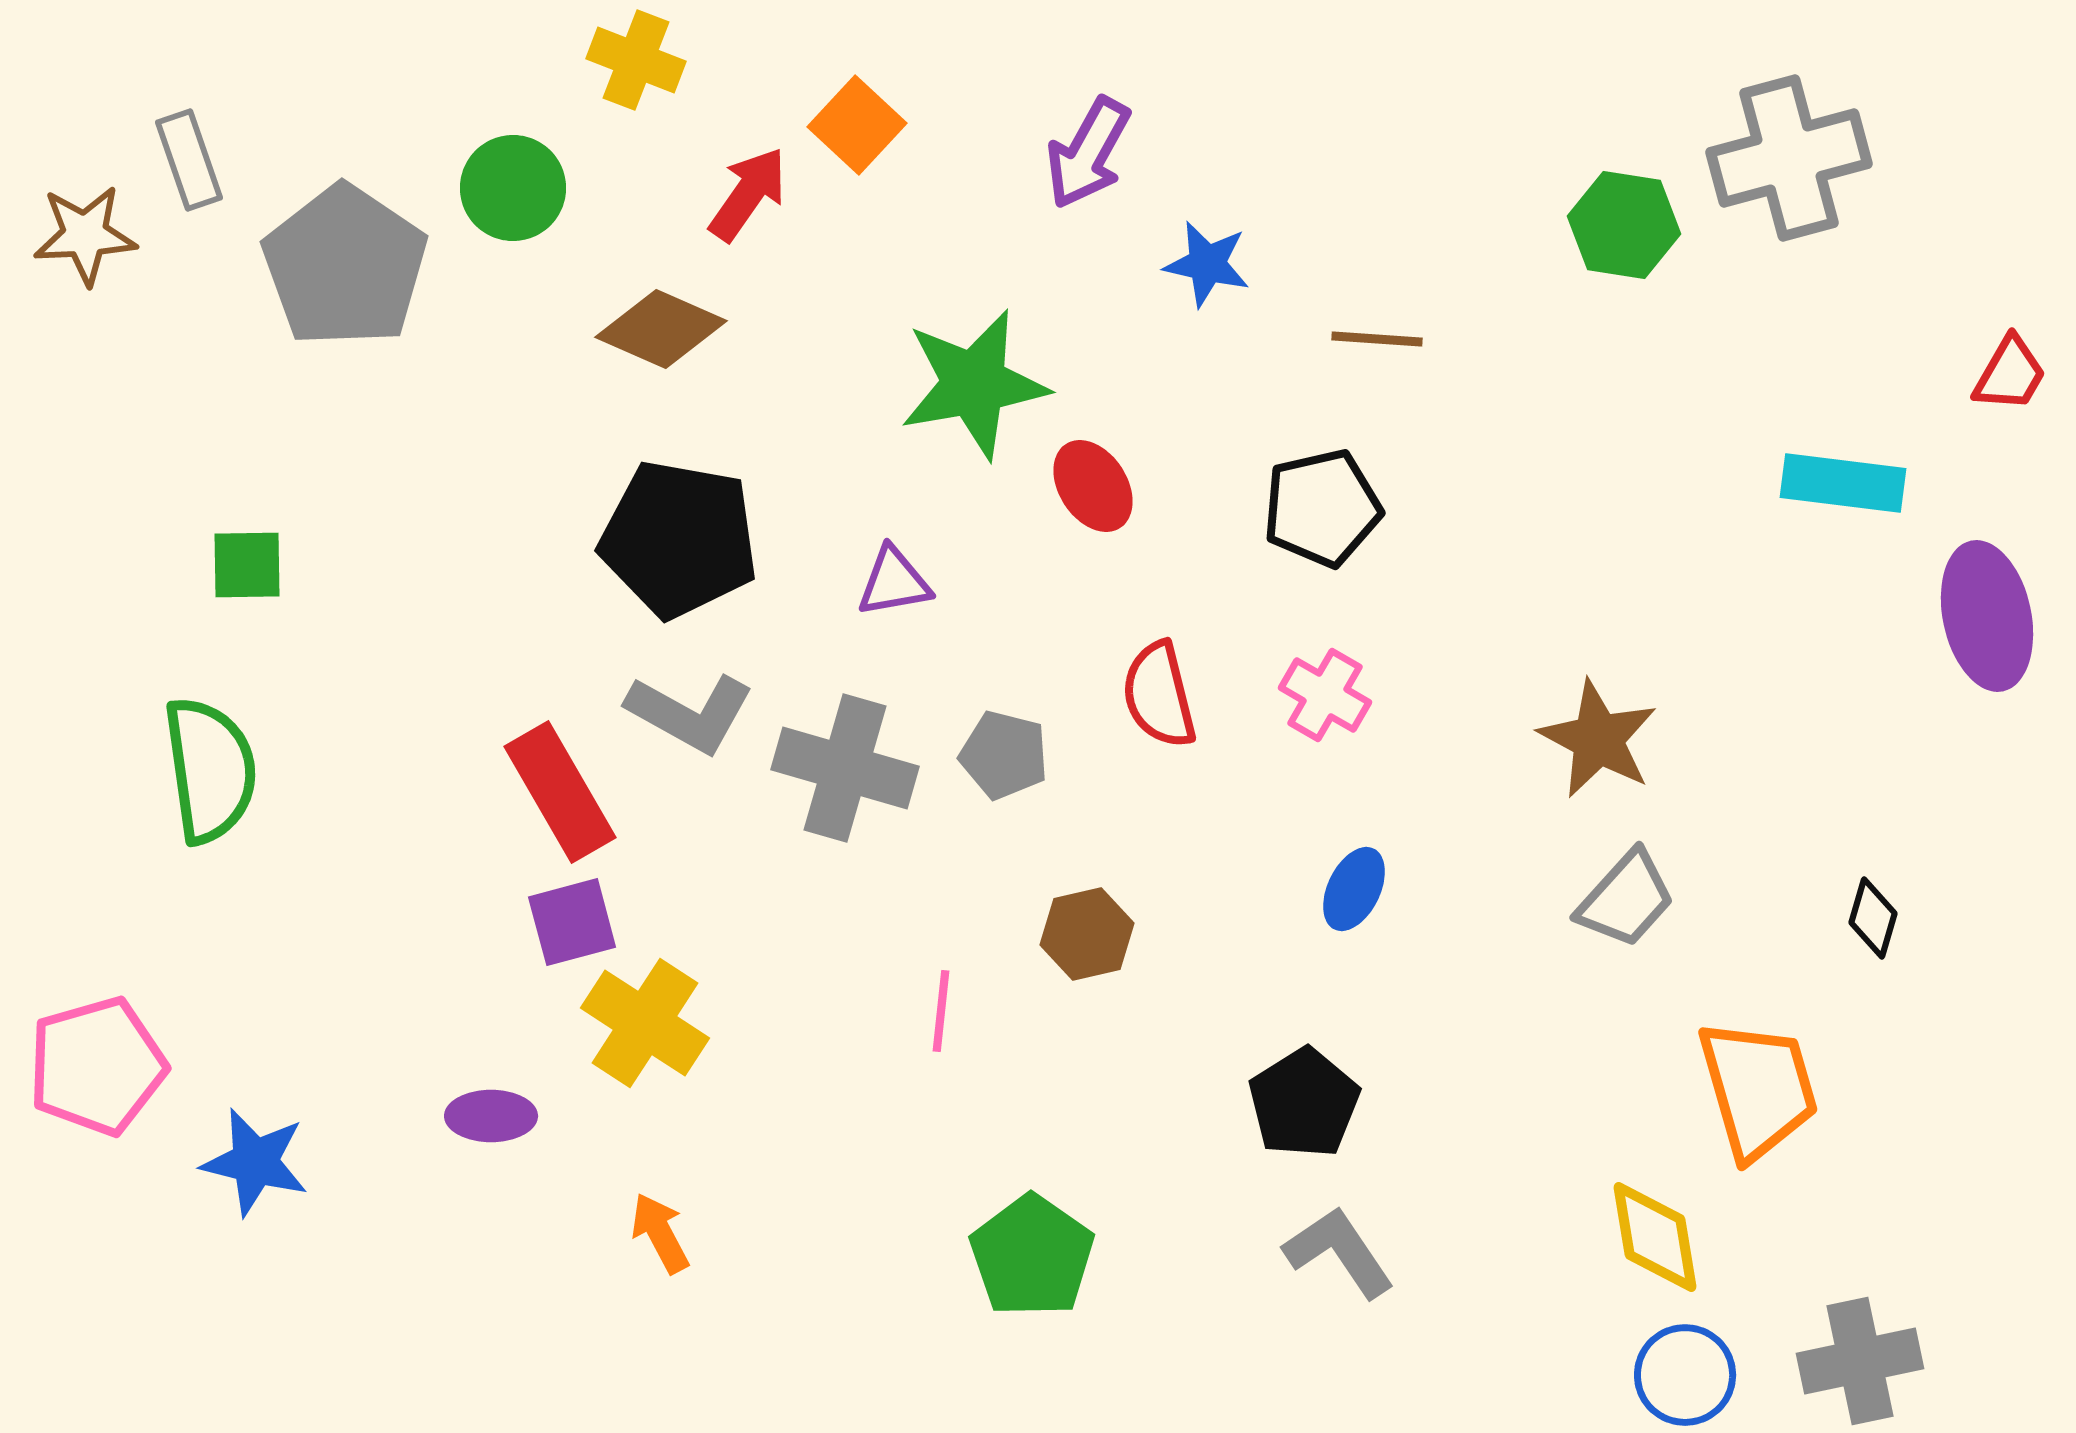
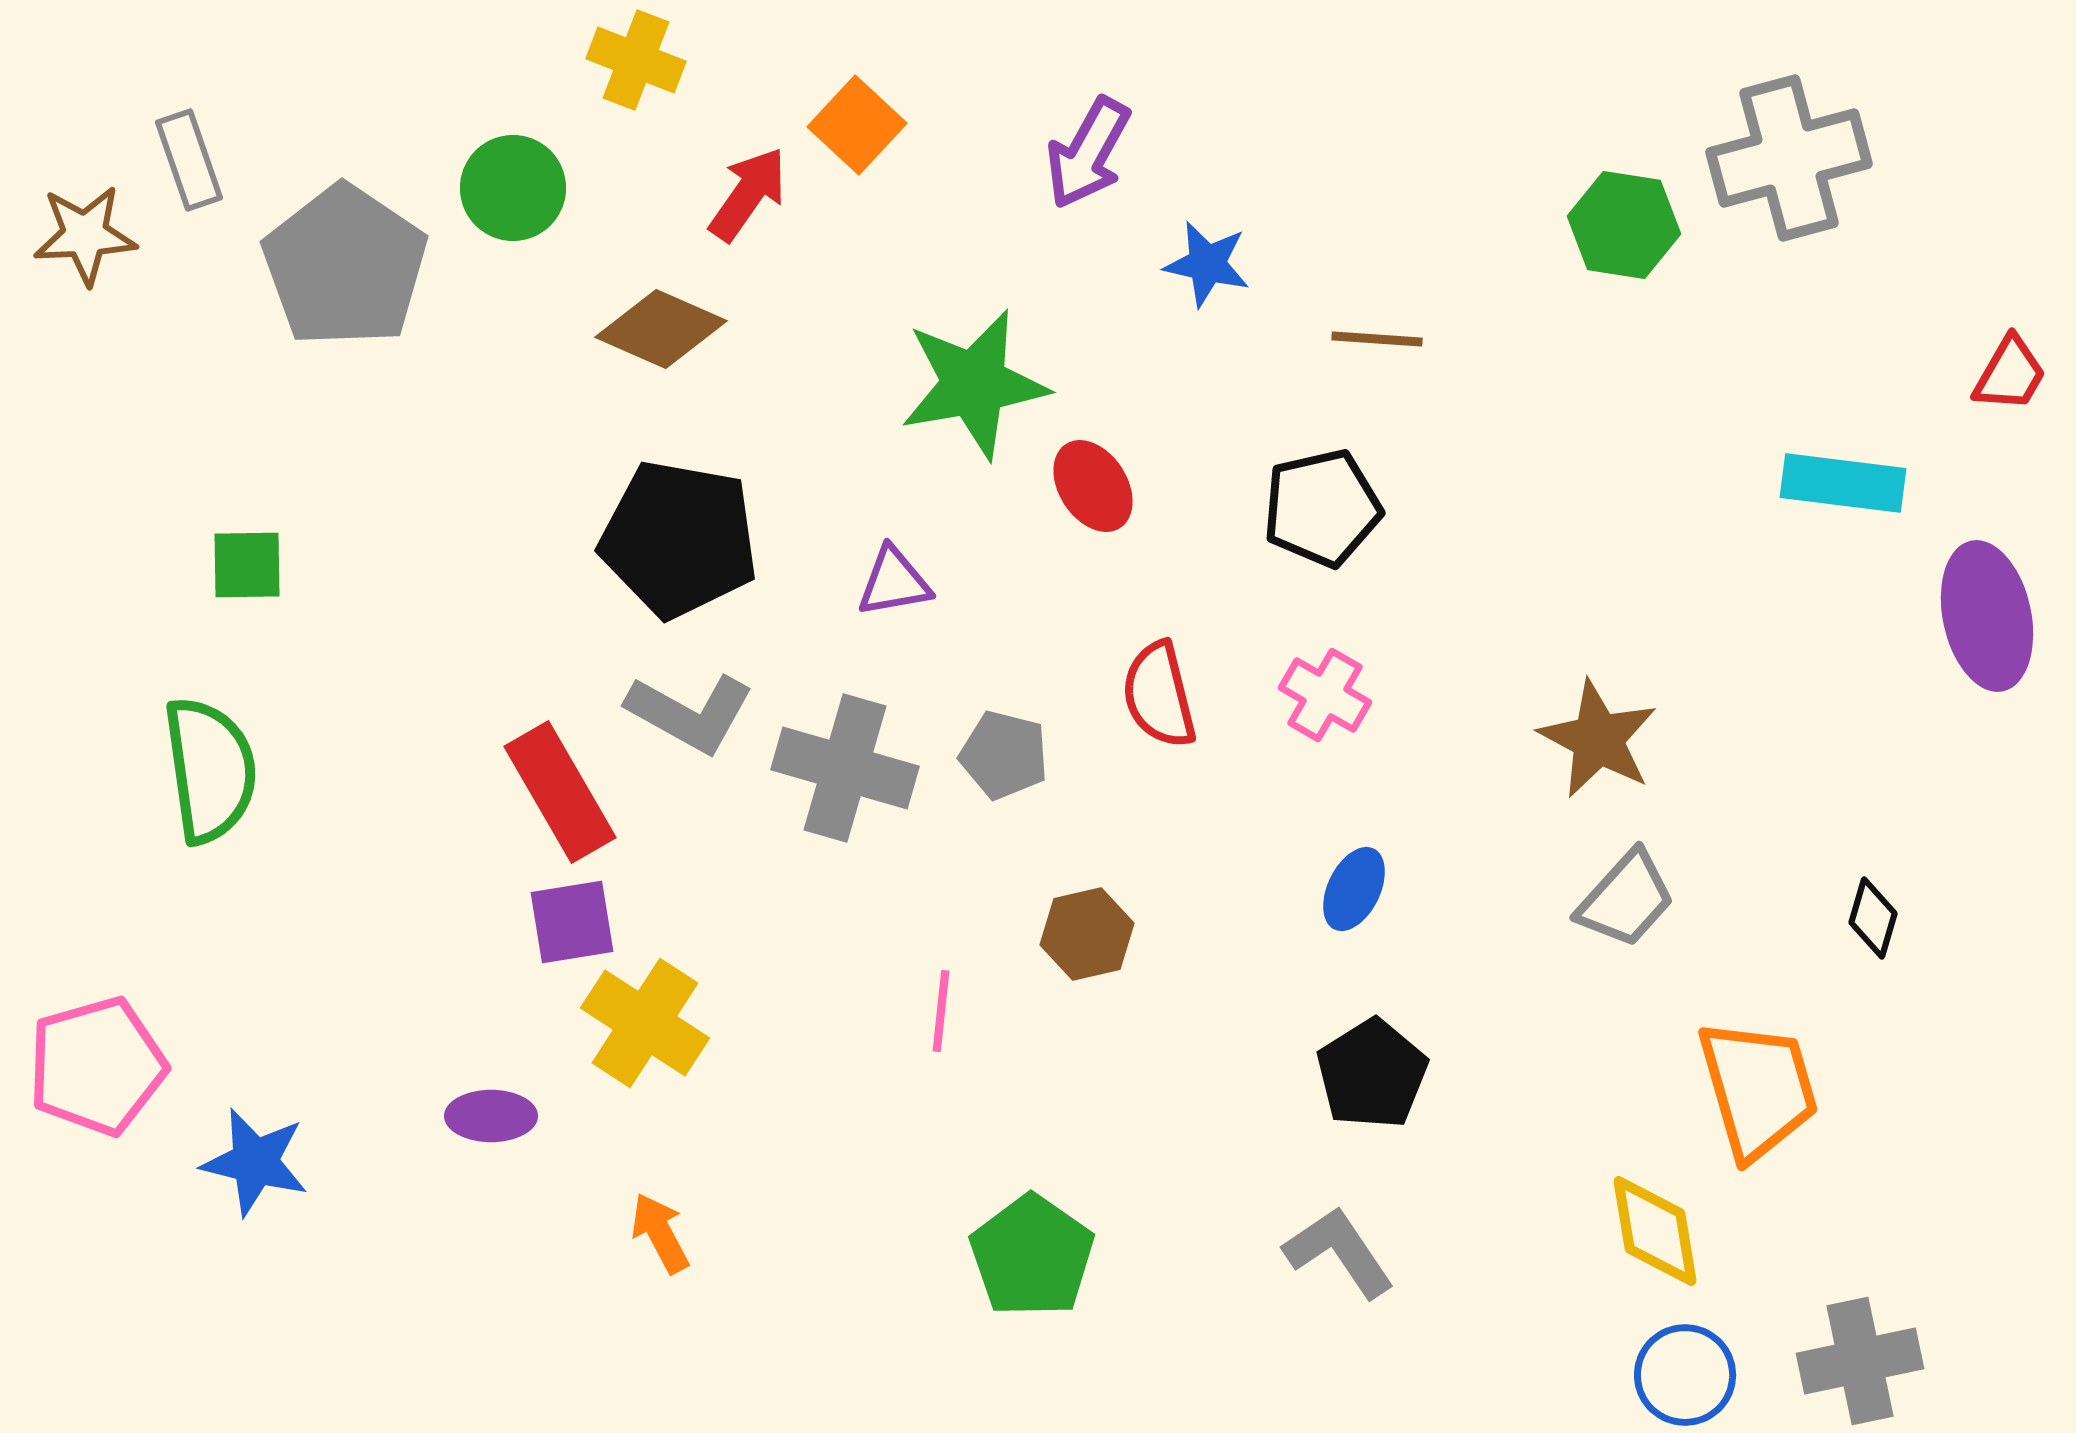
purple square at (572, 922): rotated 6 degrees clockwise
black pentagon at (1304, 1103): moved 68 px right, 29 px up
yellow diamond at (1655, 1237): moved 6 px up
